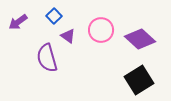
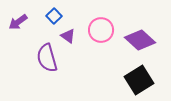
purple diamond: moved 1 px down
